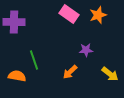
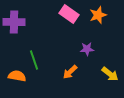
purple star: moved 1 px right, 1 px up
